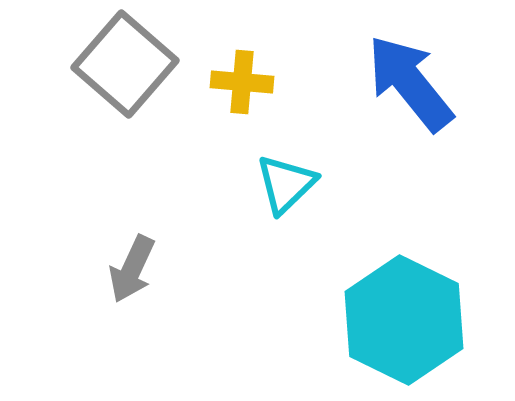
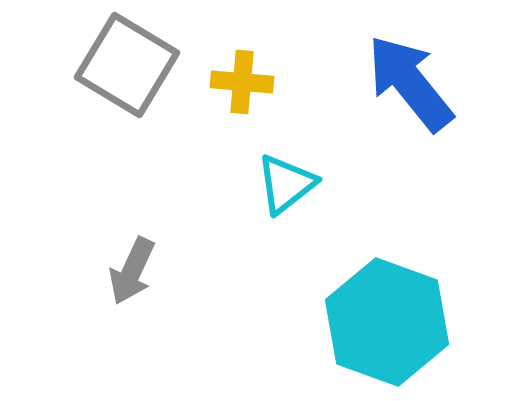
gray square: moved 2 px right, 1 px down; rotated 10 degrees counterclockwise
cyan triangle: rotated 6 degrees clockwise
gray arrow: moved 2 px down
cyan hexagon: moved 17 px left, 2 px down; rotated 6 degrees counterclockwise
